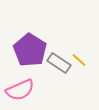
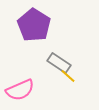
purple pentagon: moved 4 px right, 25 px up
yellow line: moved 11 px left, 16 px down
